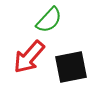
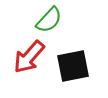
black square: moved 2 px right, 1 px up
